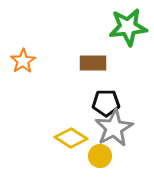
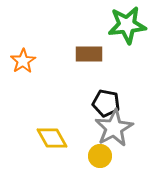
green star: moved 1 px left, 2 px up
brown rectangle: moved 4 px left, 9 px up
black pentagon: rotated 12 degrees clockwise
yellow diamond: moved 19 px left; rotated 28 degrees clockwise
